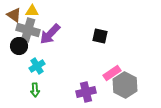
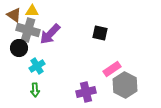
black square: moved 3 px up
black circle: moved 2 px down
pink rectangle: moved 4 px up
